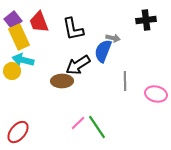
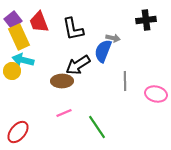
pink line: moved 14 px left, 10 px up; rotated 21 degrees clockwise
